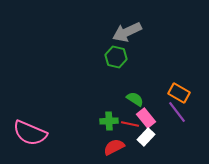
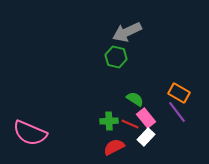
red line: rotated 12 degrees clockwise
